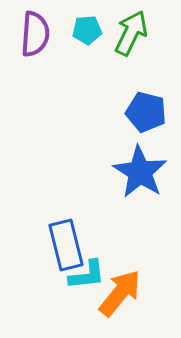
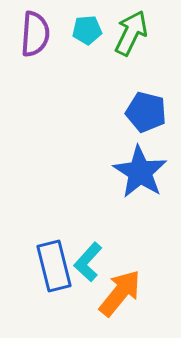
blue rectangle: moved 12 px left, 21 px down
cyan L-shape: moved 1 px right, 13 px up; rotated 138 degrees clockwise
